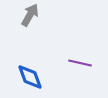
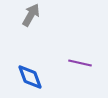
gray arrow: moved 1 px right
